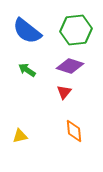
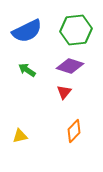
blue semicircle: rotated 64 degrees counterclockwise
orange diamond: rotated 50 degrees clockwise
